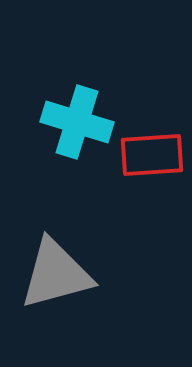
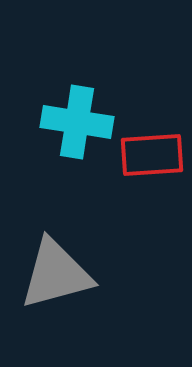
cyan cross: rotated 8 degrees counterclockwise
